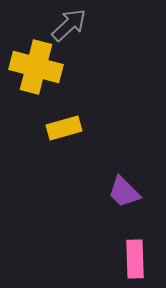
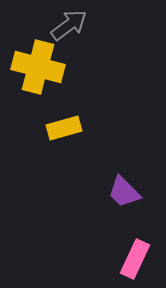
gray arrow: rotated 6 degrees clockwise
yellow cross: moved 2 px right
pink rectangle: rotated 27 degrees clockwise
